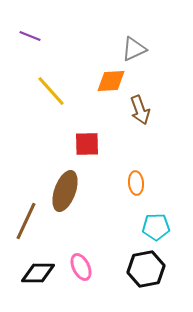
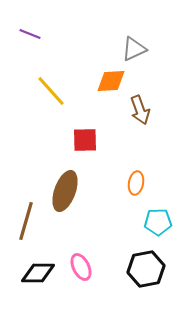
purple line: moved 2 px up
red square: moved 2 px left, 4 px up
orange ellipse: rotated 15 degrees clockwise
brown line: rotated 9 degrees counterclockwise
cyan pentagon: moved 2 px right, 5 px up
